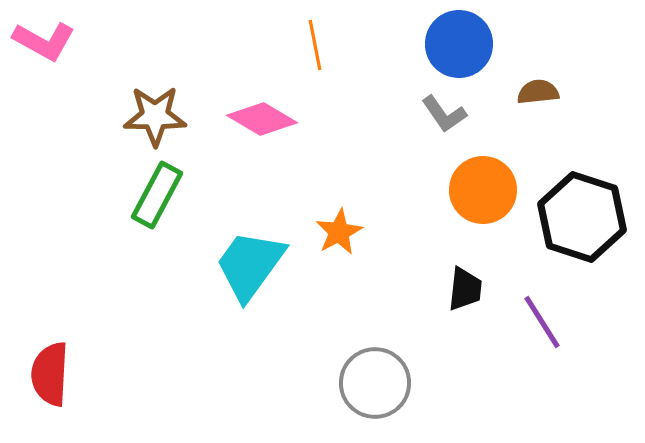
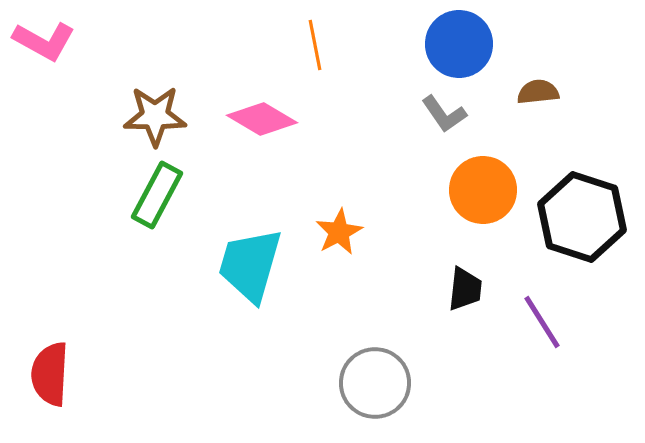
cyan trapezoid: rotated 20 degrees counterclockwise
